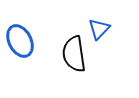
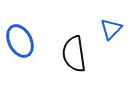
blue triangle: moved 12 px right
